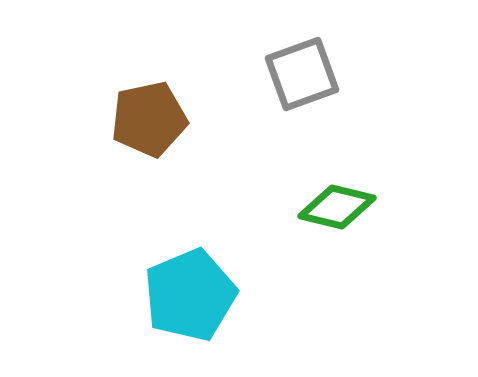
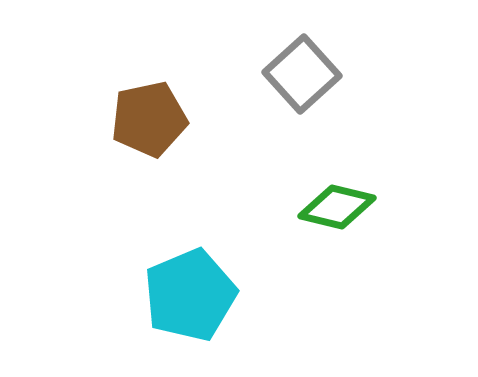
gray square: rotated 22 degrees counterclockwise
